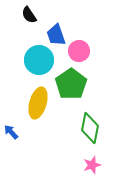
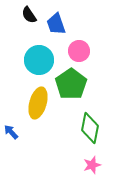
blue trapezoid: moved 11 px up
